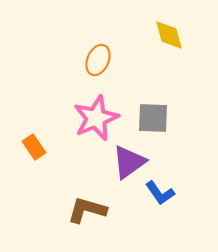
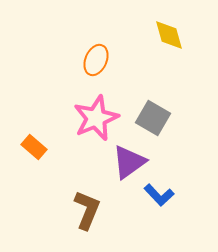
orange ellipse: moved 2 px left
gray square: rotated 28 degrees clockwise
orange rectangle: rotated 15 degrees counterclockwise
blue L-shape: moved 1 px left, 2 px down; rotated 8 degrees counterclockwise
brown L-shape: rotated 96 degrees clockwise
